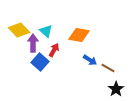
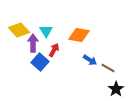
cyan triangle: rotated 16 degrees clockwise
